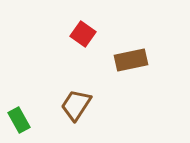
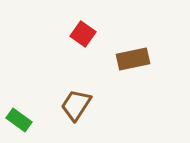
brown rectangle: moved 2 px right, 1 px up
green rectangle: rotated 25 degrees counterclockwise
